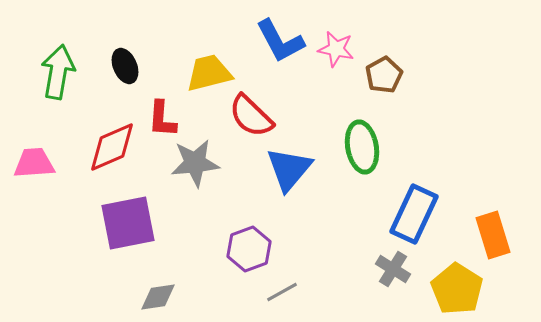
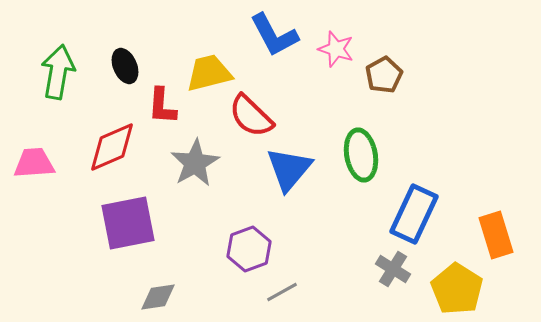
blue L-shape: moved 6 px left, 6 px up
pink star: rotated 6 degrees clockwise
red L-shape: moved 13 px up
green ellipse: moved 1 px left, 8 px down
gray star: rotated 24 degrees counterclockwise
orange rectangle: moved 3 px right
